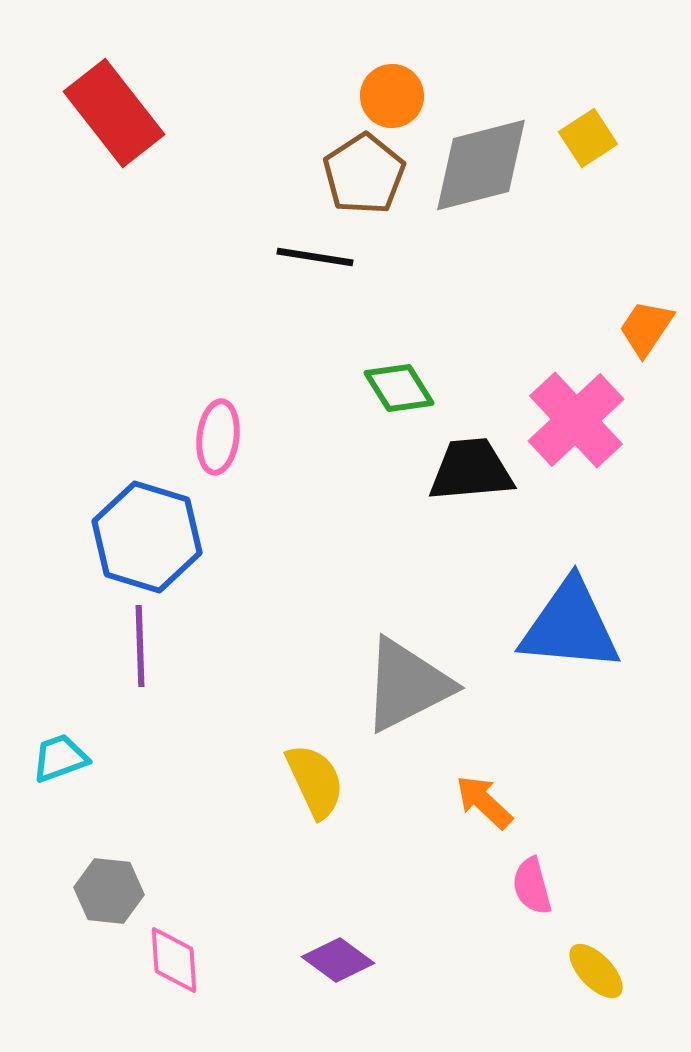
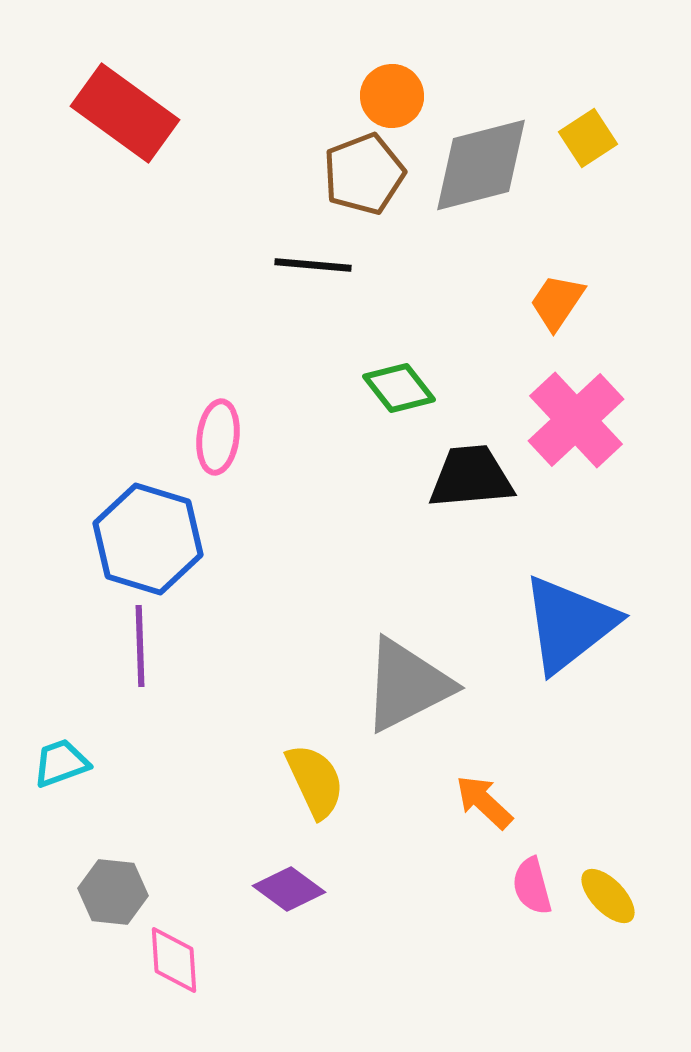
red rectangle: moved 11 px right; rotated 16 degrees counterclockwise
brown pentagon: rotated 12 degrees clockwise
black line: moved 2 px left, 8 px down; rotated 4 degrees counterclockwise
orange trapezoid: moved 89 px left, 26 px up
green diamond: rotated 6 degrees counterclockwise
black trapezoid: moved 7 px down
blue hexagon: moved 1 px right, 2 px down
blue triangle: moved 1 px left, 2 px up; rotated 43 degrees counterclockwise
cyan trapezoid: moved 1 px right, 5 px down
gray hexagon: moved 4 px right, 1 px down
purple diamond: moved 49 px left, 71 px up
yellow ellipse: moved 12 px right, 75 px up
